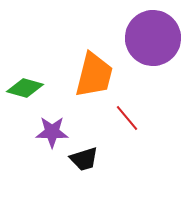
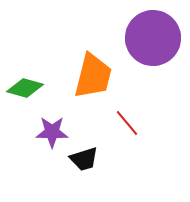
orange trapezoid: moved 1 px left, 1 px down
red line: moved 5 px down
